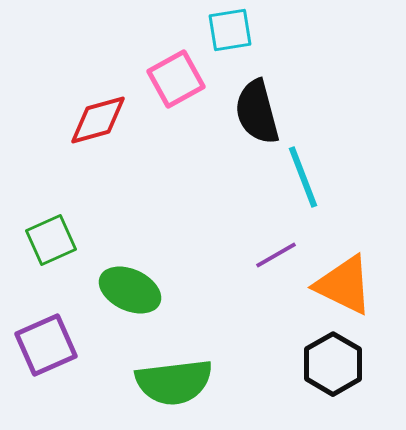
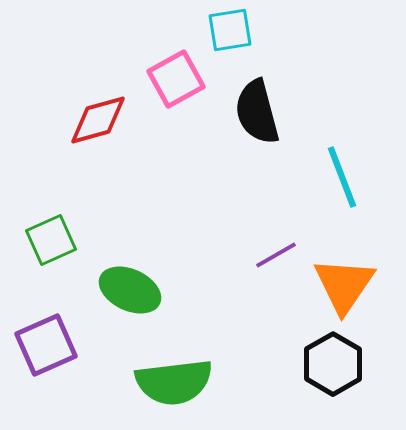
cyan line: moved 39 px right
orange triangle: rotated 38 degrees clockwise
